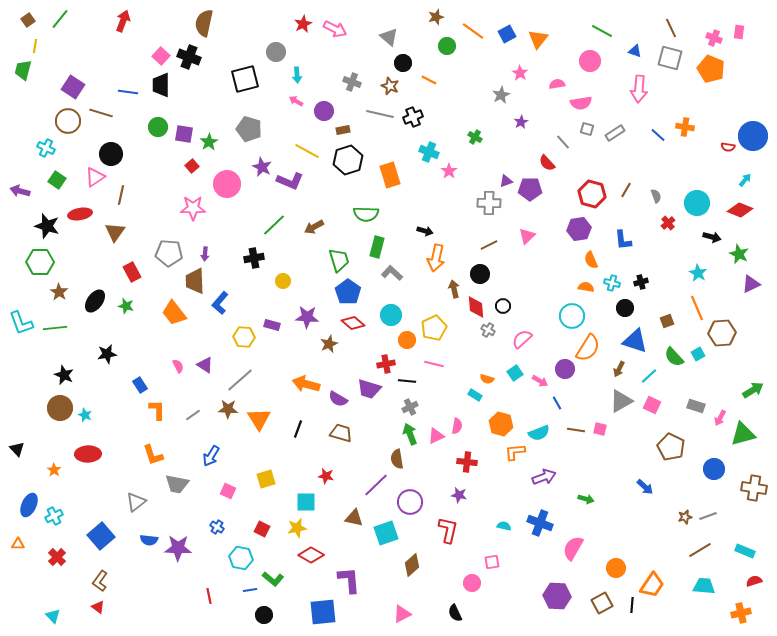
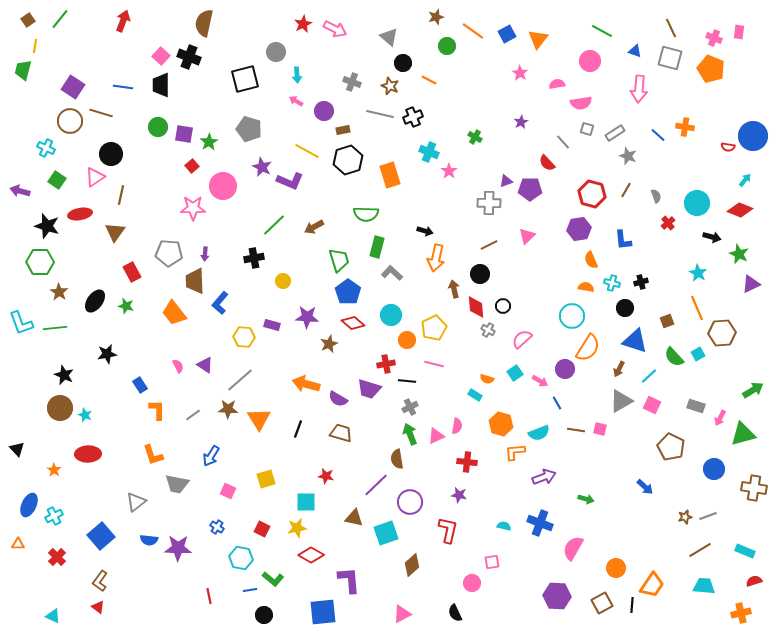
blue line at (128, 92): moved 5 px left, 5 px up
gray star at (501, 95): moved 127 px right, 61 px down; rotated 24 degrees counterclockwise
brown circle at (68, 121): moved 2 px right
pink circle at (227, 184): moved 4 px left, 2 px down
cyan triangle at (53, 616): rotated 21 degrees counterclockwise
